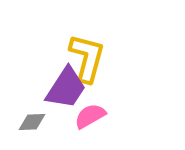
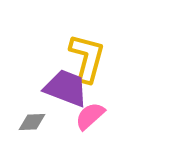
purple trapezoid: rotated 102 degrees counterclockwise
pink semicircle: rotated 12 degrees counterclockwise
